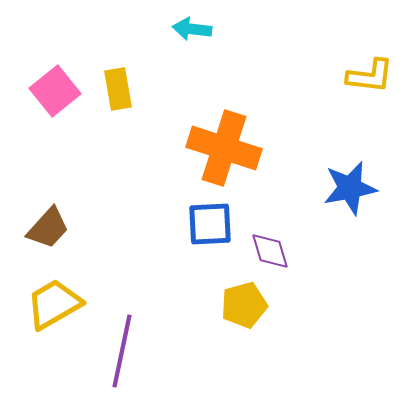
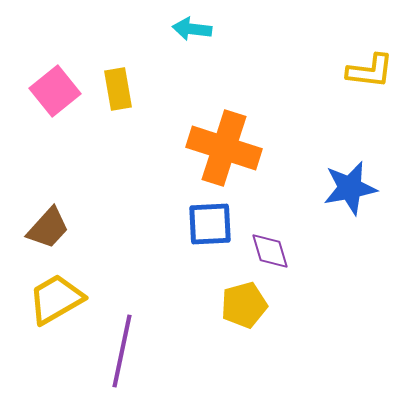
yellow L-shape: moved 5 px up
yellow trapezoid: moved 2 px right, 5 px up
